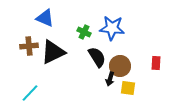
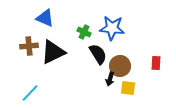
black semicircle: moved 1 px right, 3 px up
